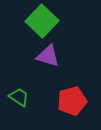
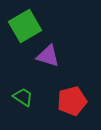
green square: moved 17 px left, 5 px down; rotated 16 degrees clockwise
green trapezoid: moved 4 px right
